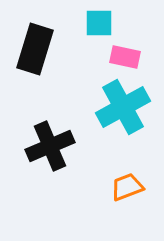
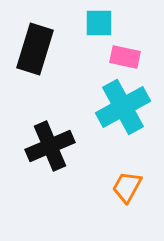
orange trapezoid: rotated 40 degrees counterclockwise
